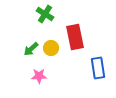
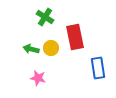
green cross: moved 3 px down
green arrow: rotated 56 degrees clockwise
pink star: moved 1 px left, 2 px down; rotated 14 degrees clockwise
